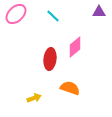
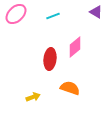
purple triangle: moved 3 px left; rotated 32 degrees clockwise
cyan line: rotated 64 degrees counterclockwise
yellow arrow: moved 1 px left, 1 px up
